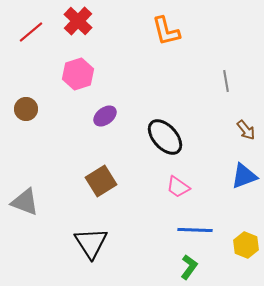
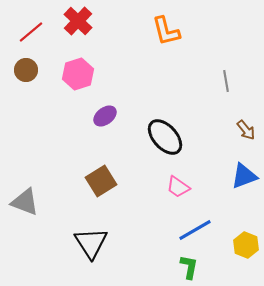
brown circle: moved 39 px up
blue line: rotated 32 degrees counterclockwise
green L-shape: rotated 25 degrees counterclockwise
